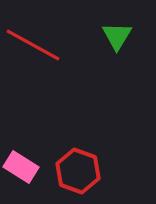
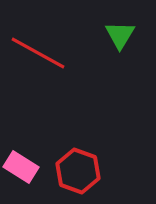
green triangle: moved 3 px right, 1 px up
red line: moved 5 px right, 8 px down
